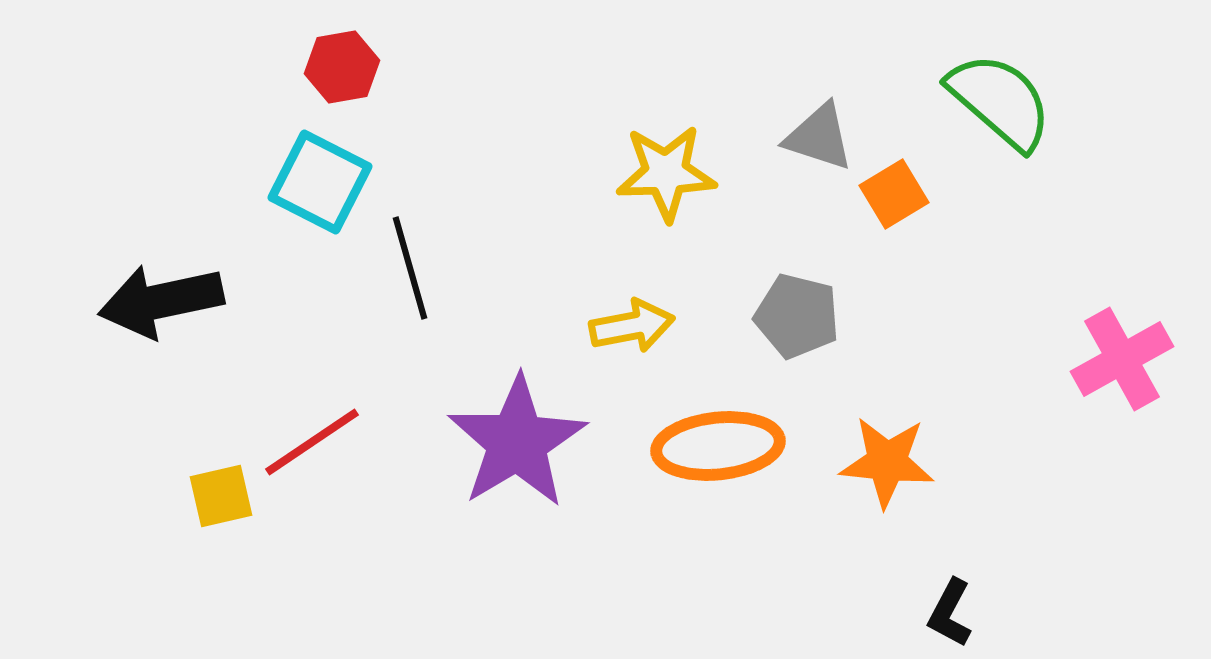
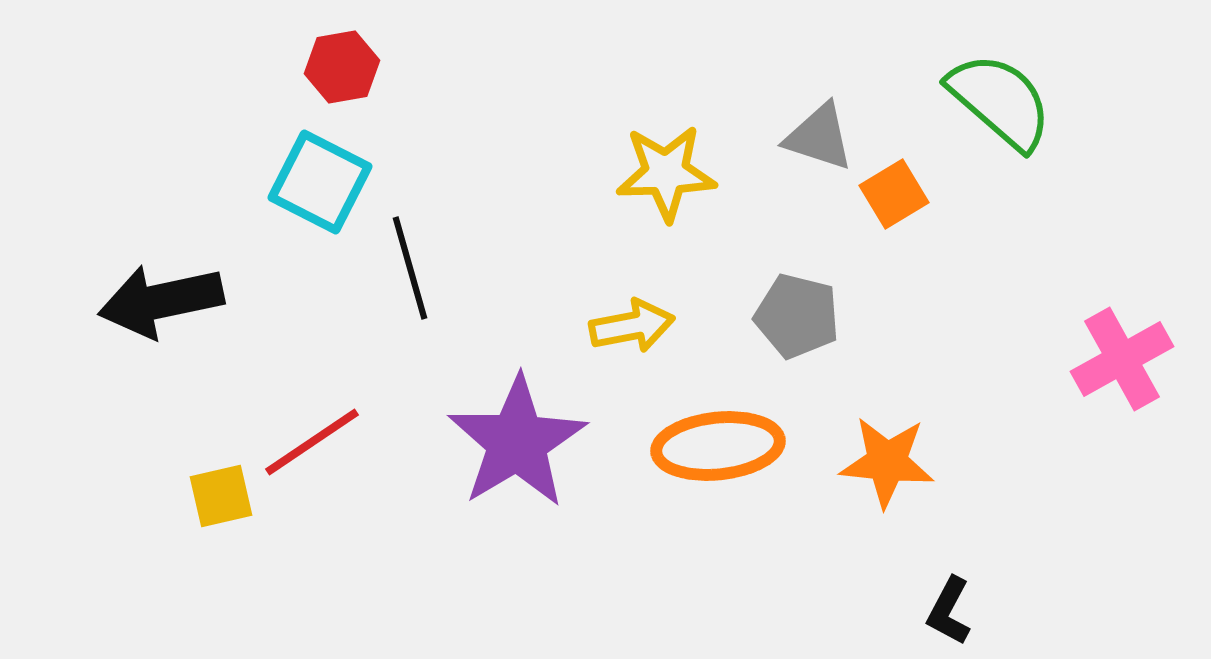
black L-shape: moved 1 px left, 2 px up
